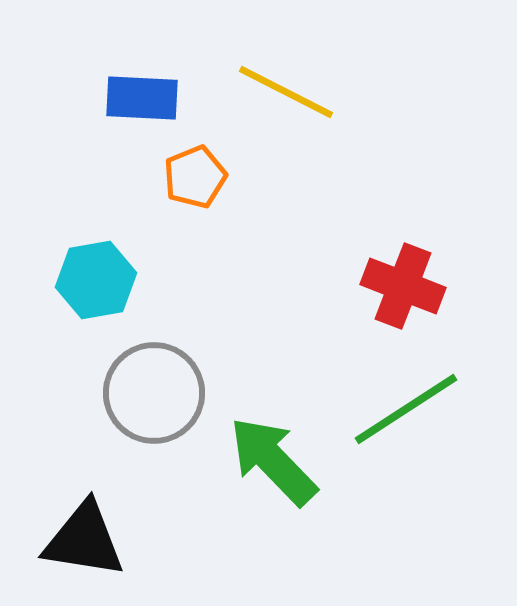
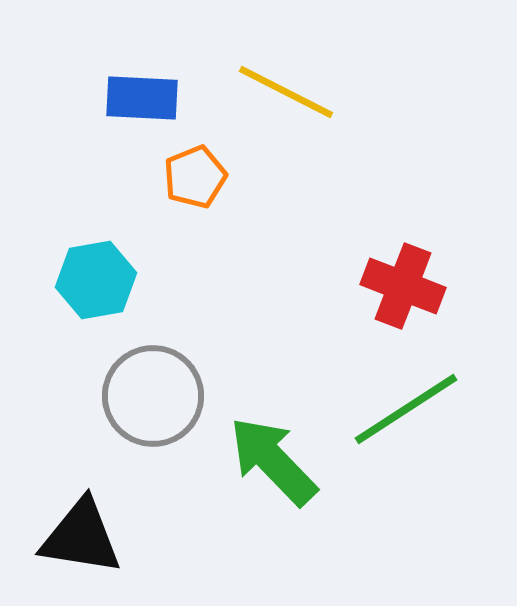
gray circle: moved 1 px left, 3 px down
black triangle: moved 3 px left, 3 px up
